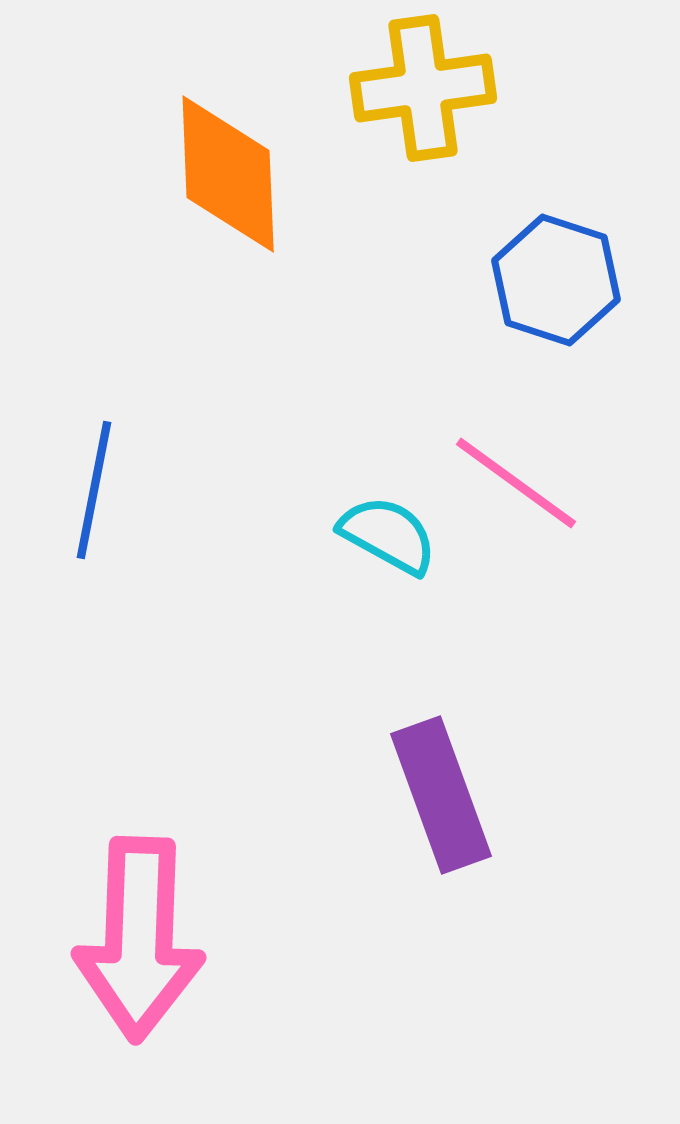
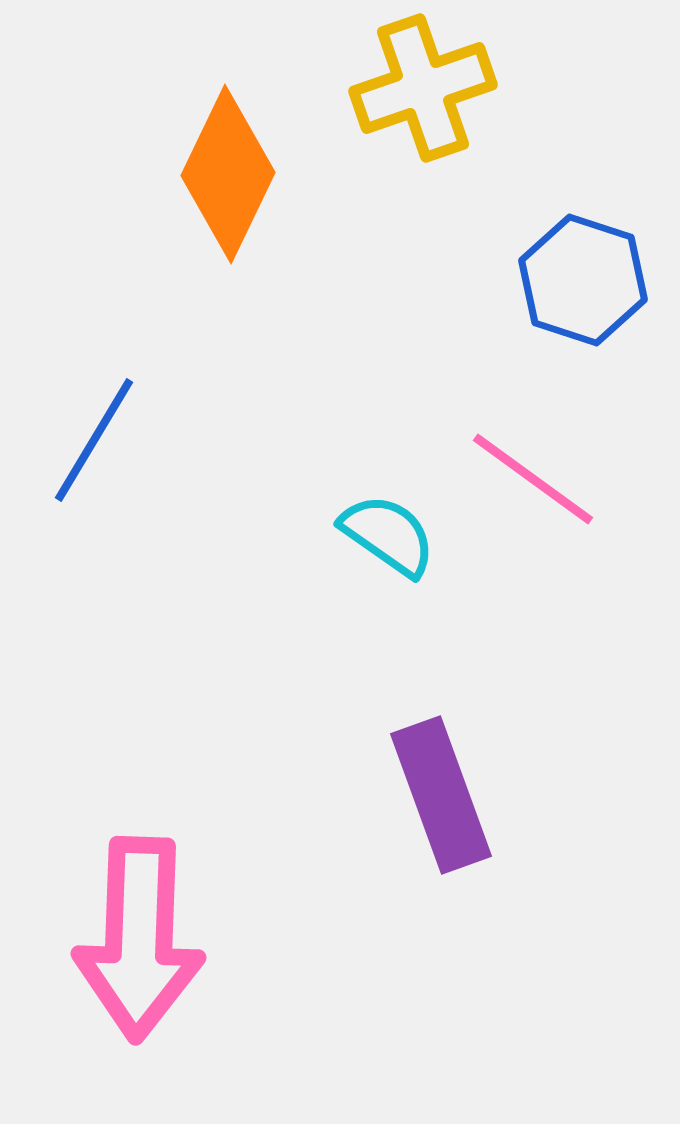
yellow cross: rotated 11 degrees counterclockwise
orange diamond: rotated 28 degrees clockwise
blue hexagon: moved 27 px right
pink line: moved 17 px right, 4 px up
blue line: moved 50 px up; rotated 20 degrees clockwise
cyan semicircle: rotated 6 degrees clockwise
